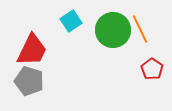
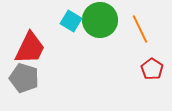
cyan square: rotated 25 degrees counterclockwise
green circle: moved 13 px left, 10 px up
red trapezoid: moved 2 px left, 2 px up
gray pentagon: moved 5 px left, 3 px up
